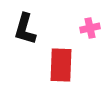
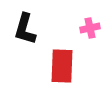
red rectangle: moved 1 px right, 1 px down
